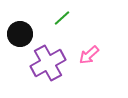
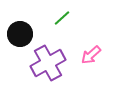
pink arrow: moved 2 px right
